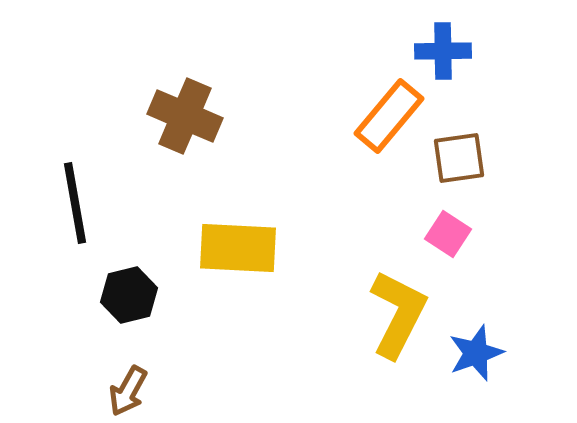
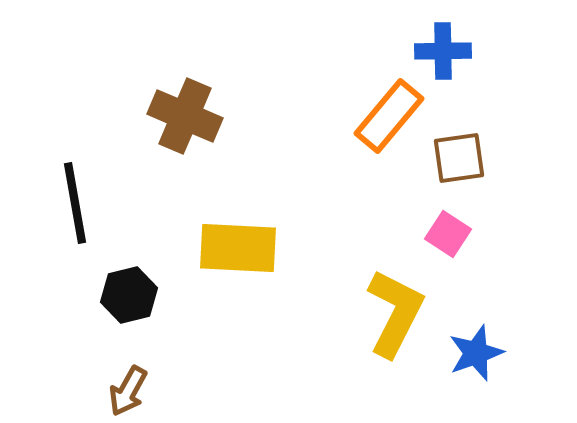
yellow L-shape: moved 3 px left, 1 px up
